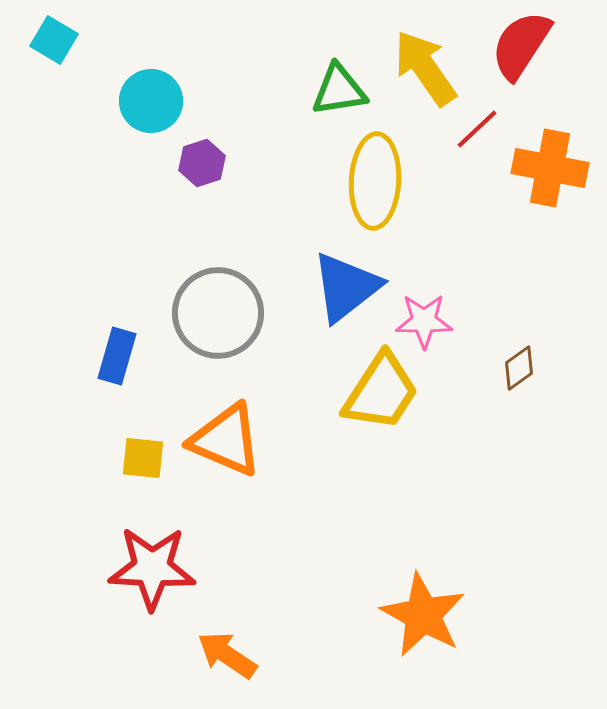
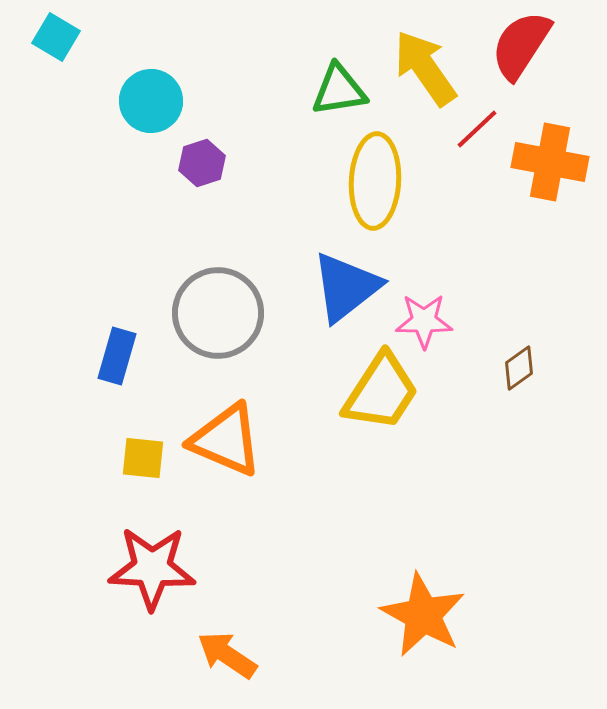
cyan square: moved 2 px right, 3 px up
orange cross: moved 6 px up
